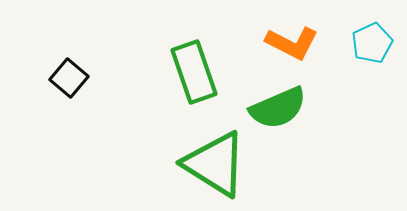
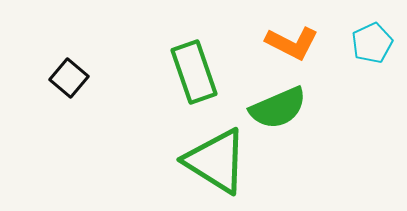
green triangle: moved 1 px right, 3 px up
